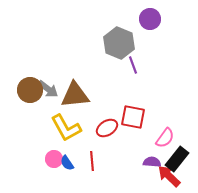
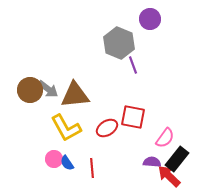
red line: moved 7 px down
